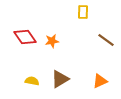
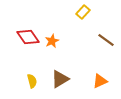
yellow rectangle: rotated 40 degrees clockwise
red diamond: moved 3 px right
orange star: rotated 16 degrees counterclockwise
yellow semicircle: rotated 64 degrees clockwise
